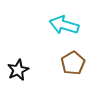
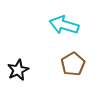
brown pentagon: moved 1 px down
